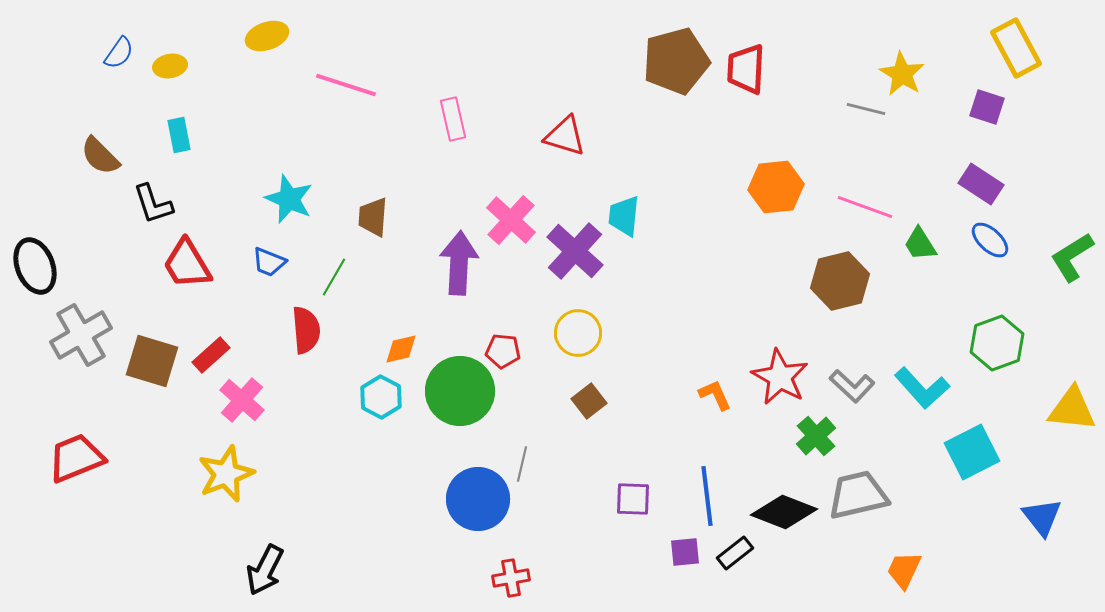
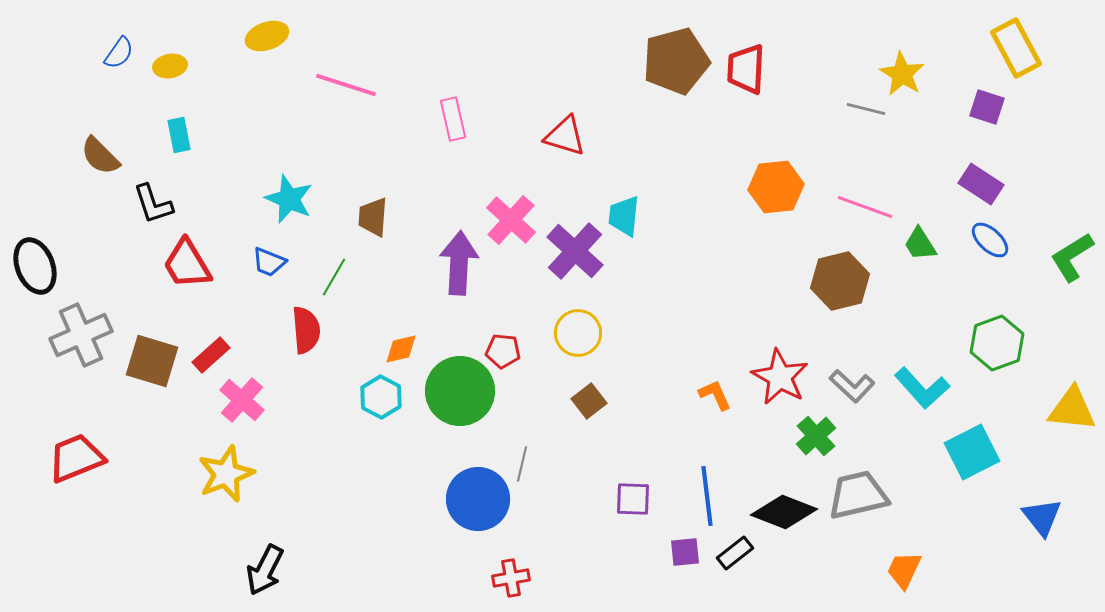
gray cross at (81, 335): rotated 6 degrees clockwise
